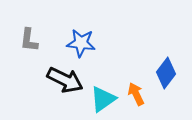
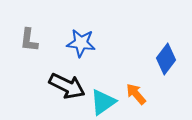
blue diamond: moved 14 px up
black arrow: moved 2 px right, 6 px down
orange arrow: rotated 15 degrees counterclockwise
cyan triangle: moved 3 px down
